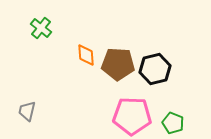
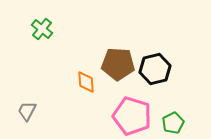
green cross: moved 1 px right, 1 px down
orange diamond: moved 27 px down
gray trapezoid: rotated 15 degrees clockwise
pink pentagon: rotated 15 degrees clockwise
green pentagon: rotated 25 degrees clockwise
